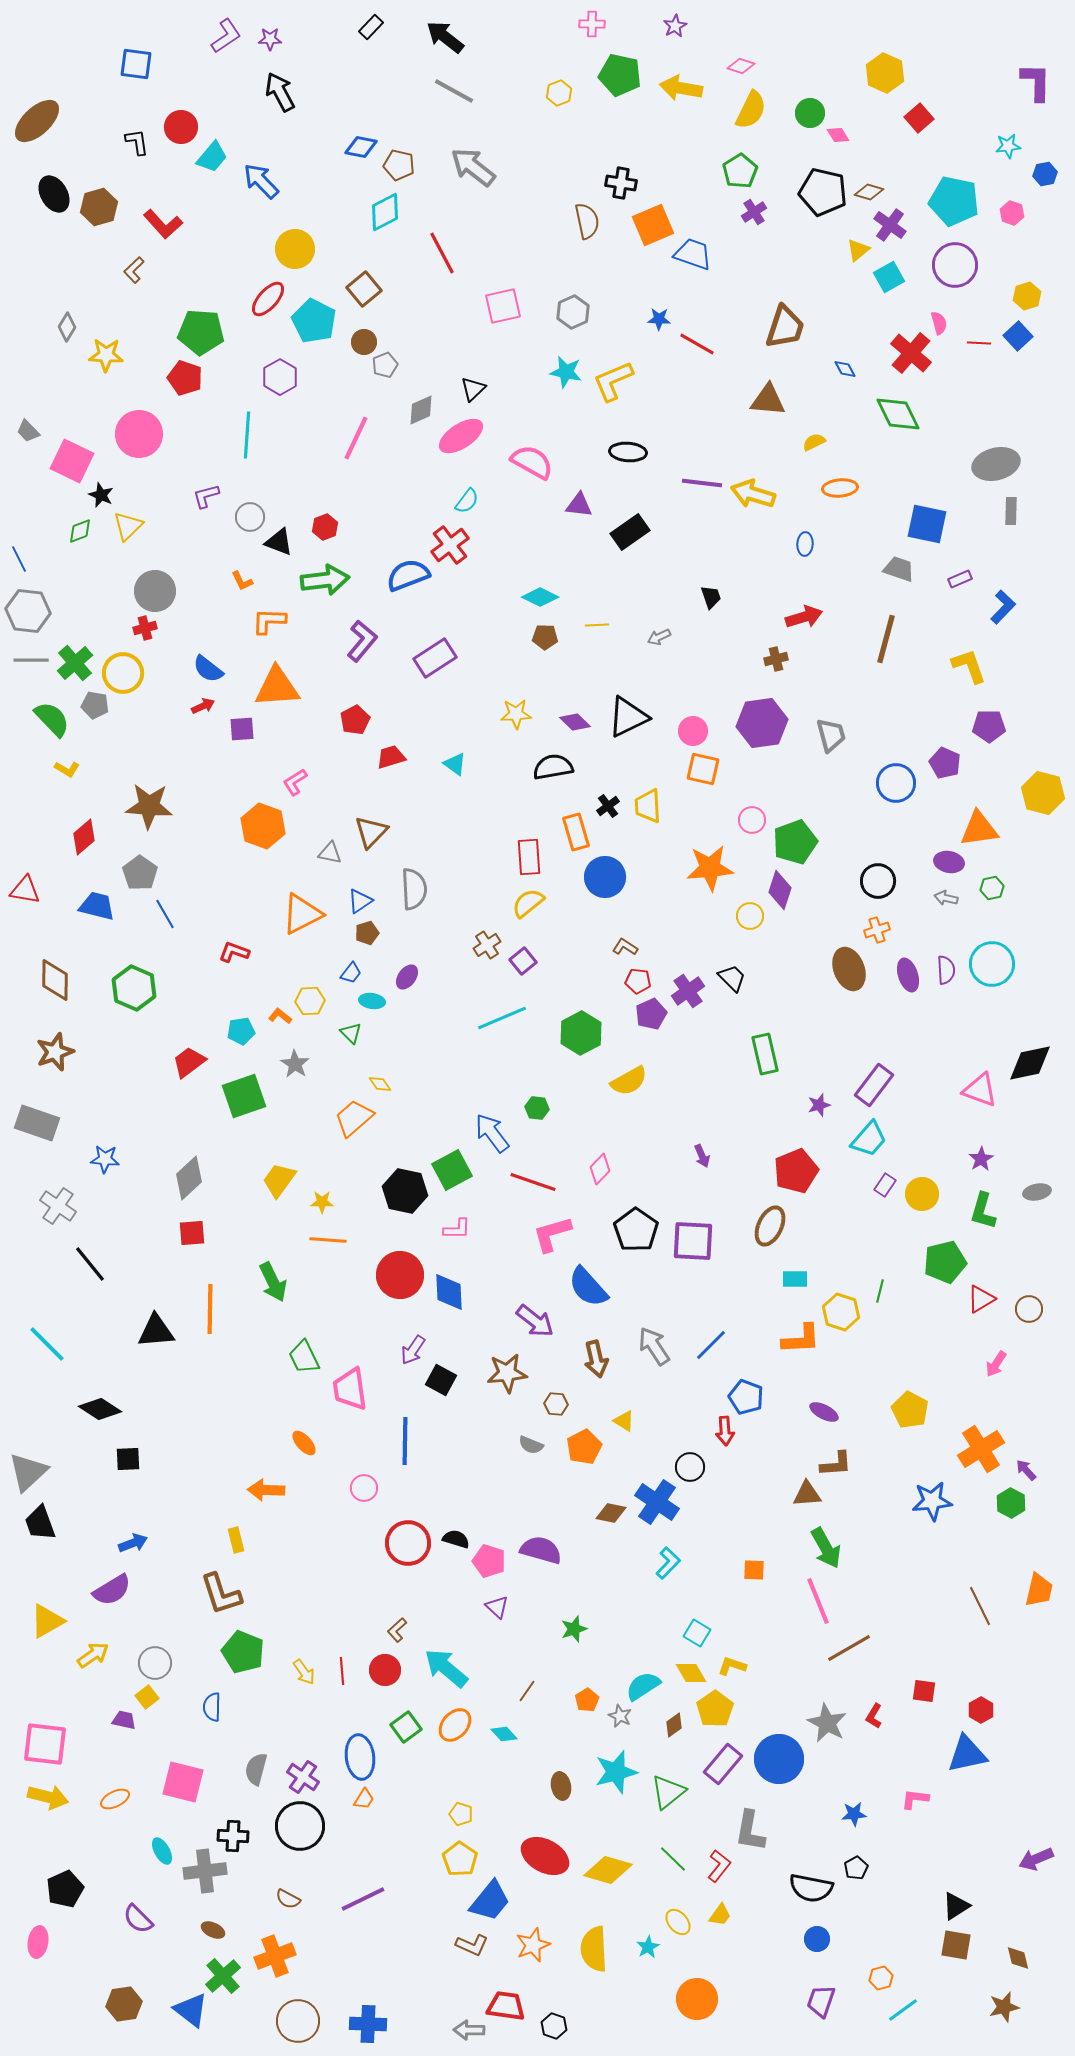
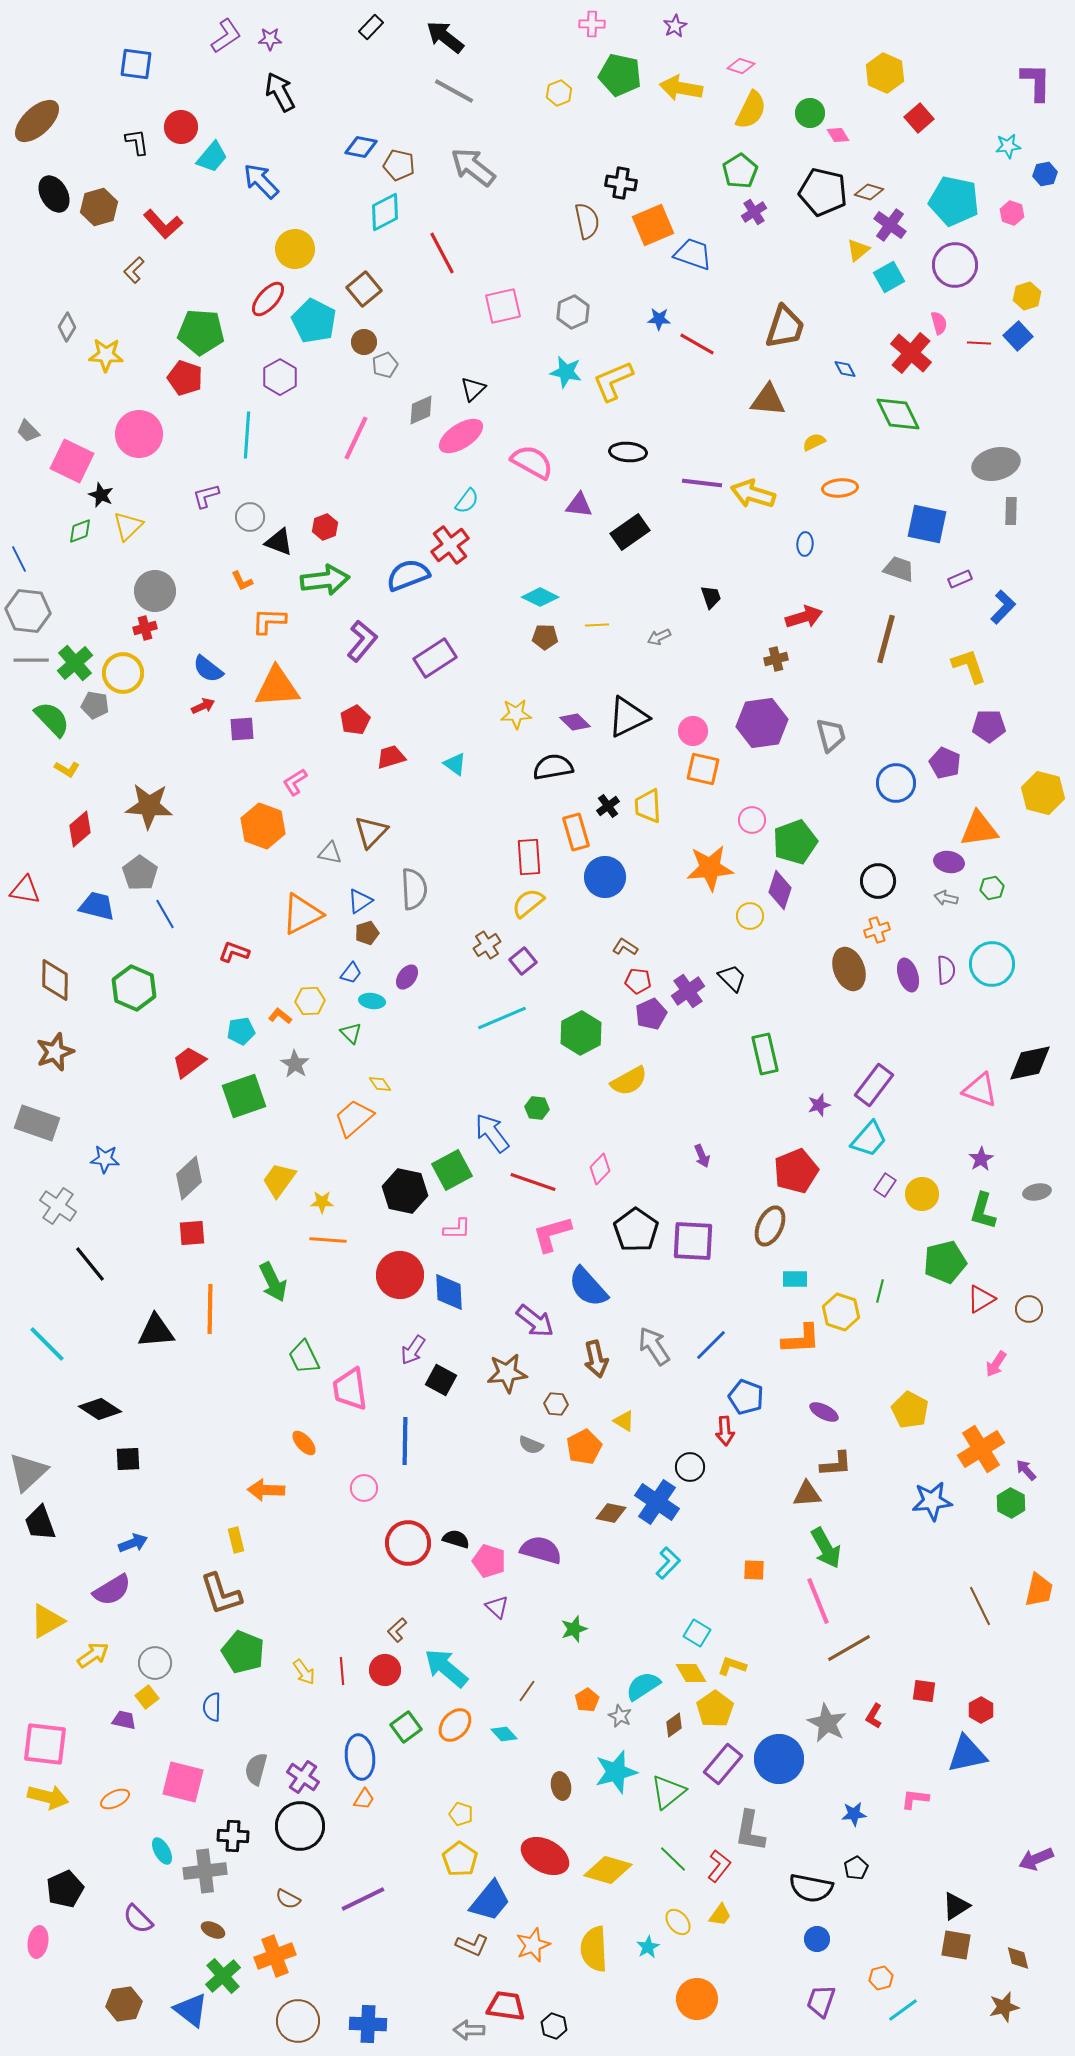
red diamond at (84, 837): moved 4 px left, 8 px up
